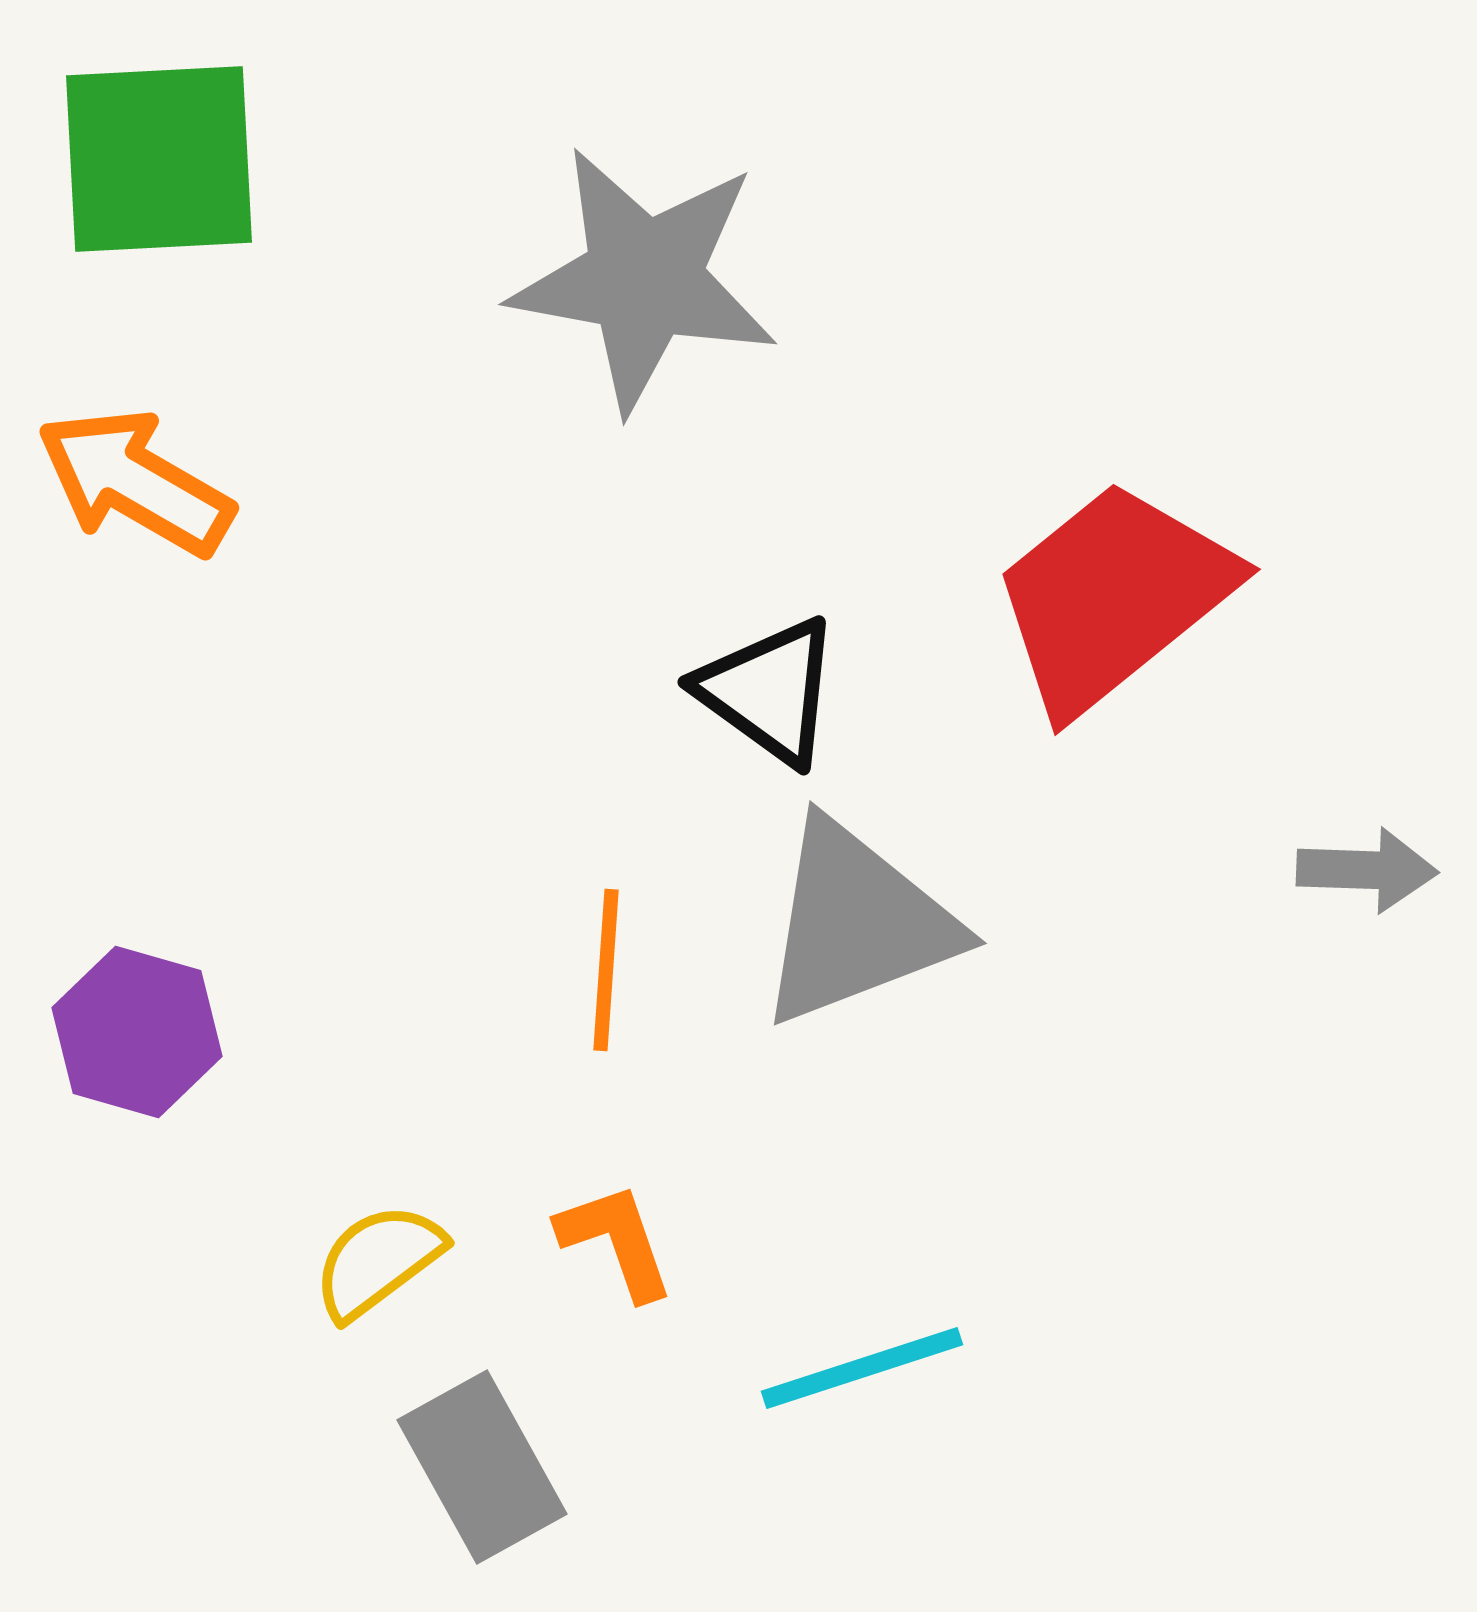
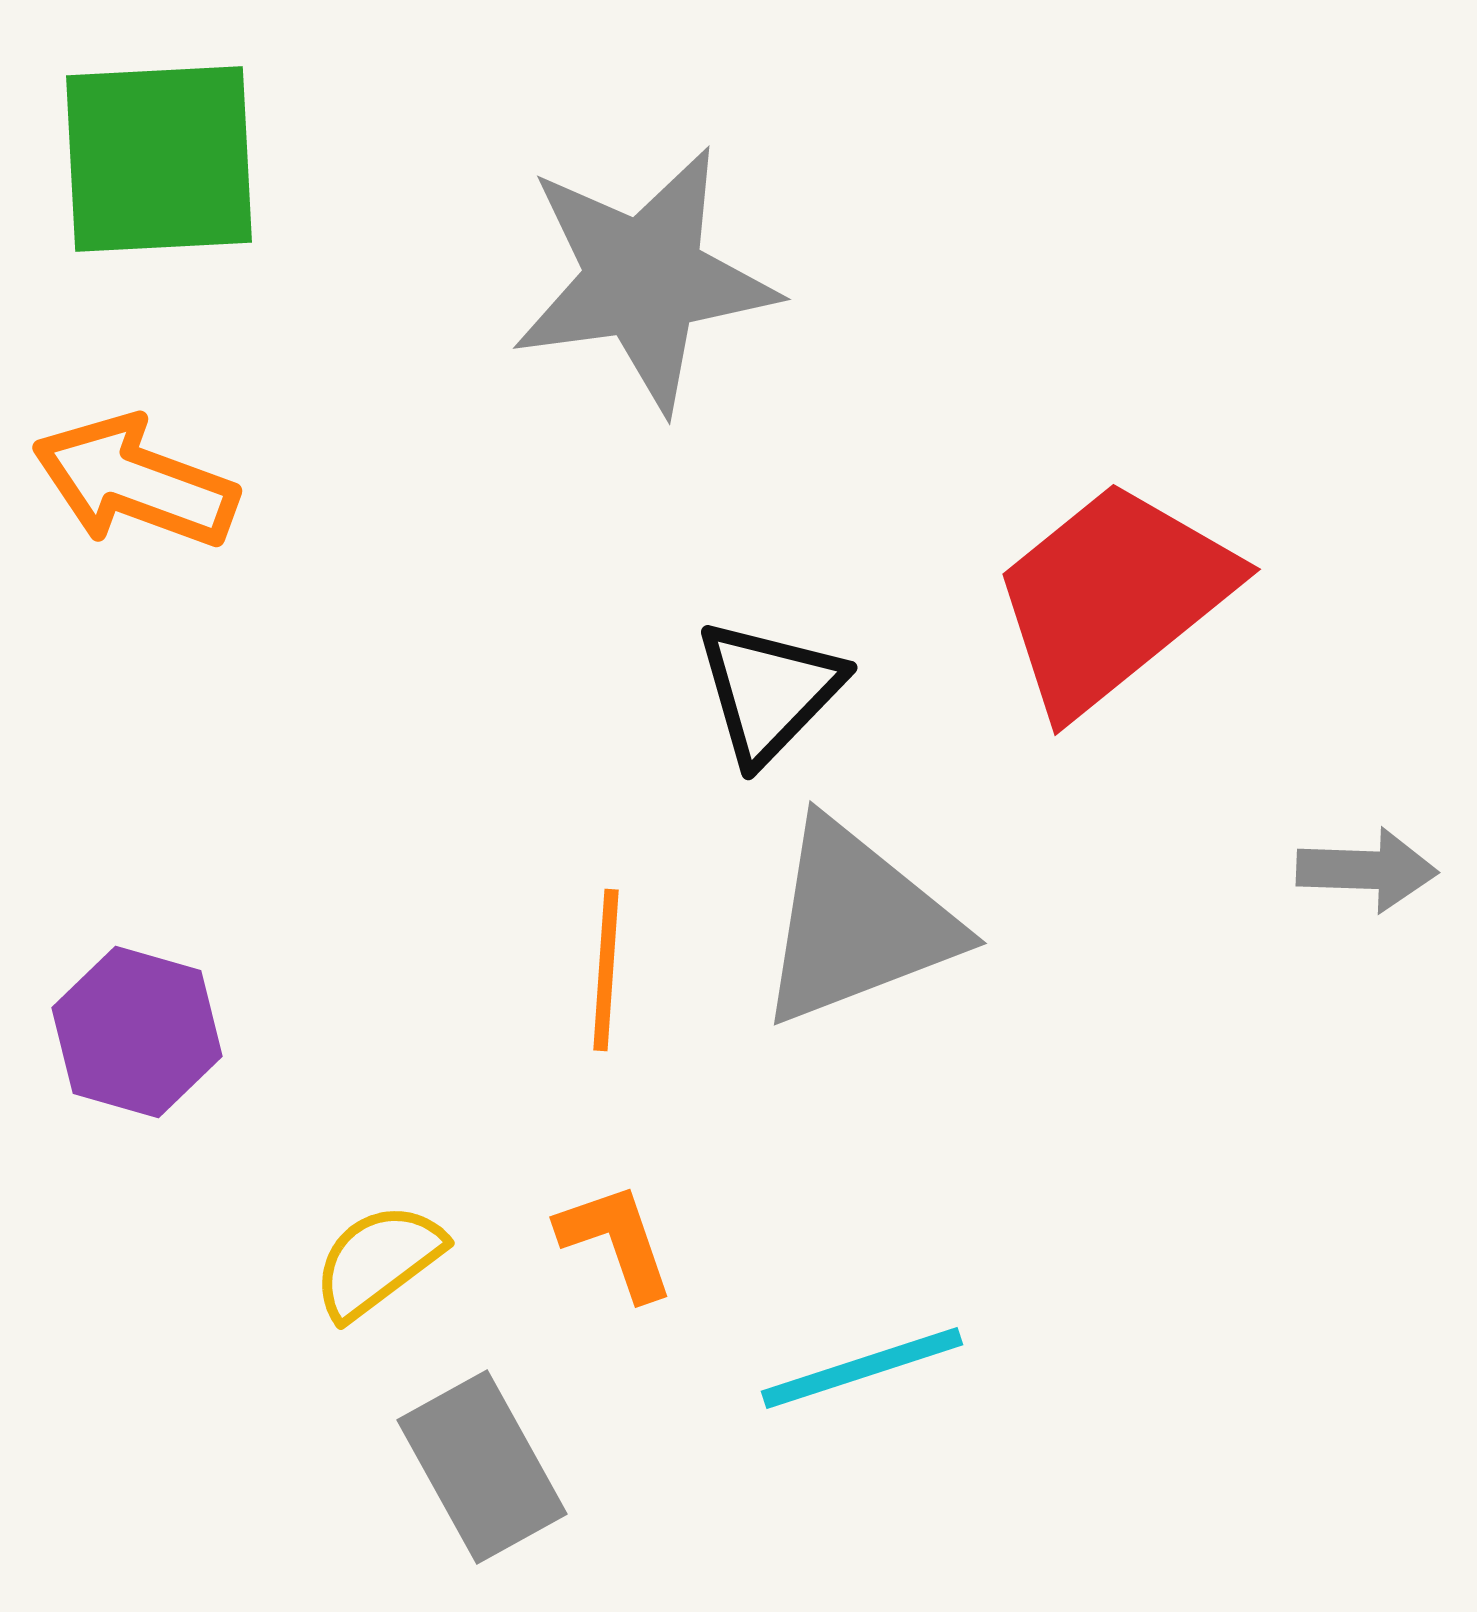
gray star: rotated 18 degrees counterclockwise
orange arrow: rotated 10 degrees counterclockwise
black triangle: rotated 38 degrees clockwise
